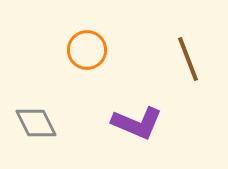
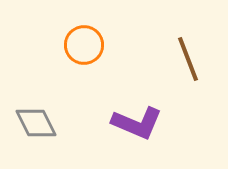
orange circle: moved 3 px left, 5 px up
